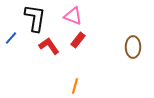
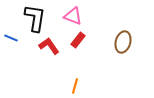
blue line: rotated 72 degrees clockwise
brown ellipse: moved 10 px left, 5 px up; rotated 15 degrees clockwise
